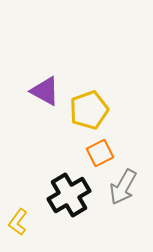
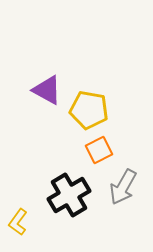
purple triangle: moved 2 px right, 1 px up
yellow pentagon: rotated 30 degrees clockwise
orange square: moved 1 px left, 3 px up
